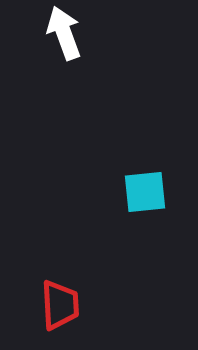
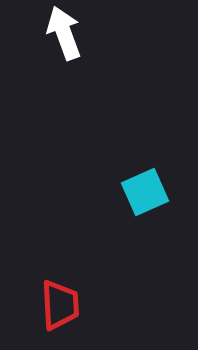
cyan square: rotated 18 degrees counterclockwise
